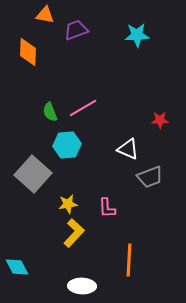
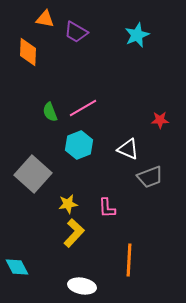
orange triangle: moved 4 px down
purple trapezoid: moved 2 px down; rotated 130 degrees counterclockwise
cyan star: rotated 20 degrees counterclockwise
cyan hexagon: moved 12 px right; rotated 16 degrees counterclockwise
white ellipse: rotated 8 degrees clockwise
